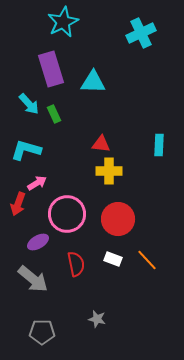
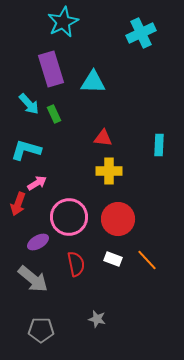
red triangle: moved 2 px right, 6 px up
pink circle: moved 2 px right, 3 px down
gray pentagon: moved 1 px left, 2 px up
